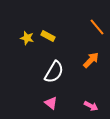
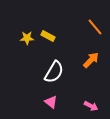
orange line: moved 2 px left
yellow star: rotated 16 degrees counterclockwise
pink triangle: moved 1 px up
